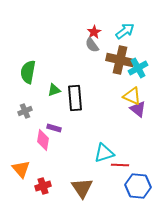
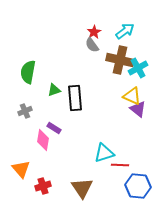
purple rectangle: rotated 16 degrees clockwise
